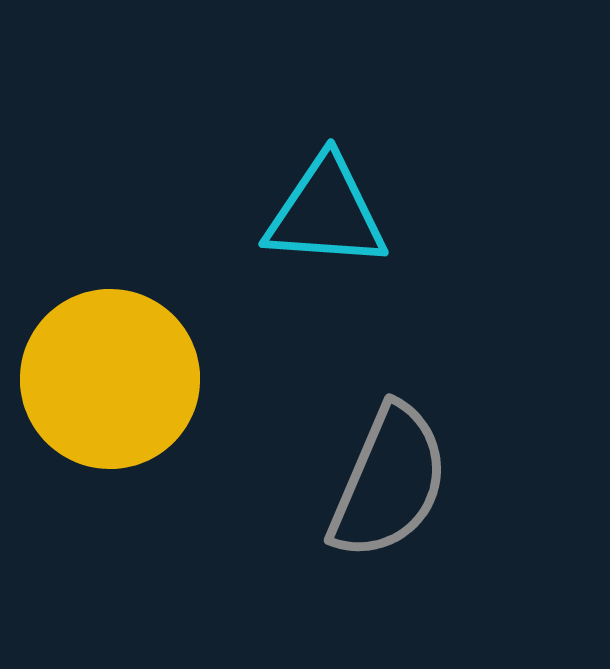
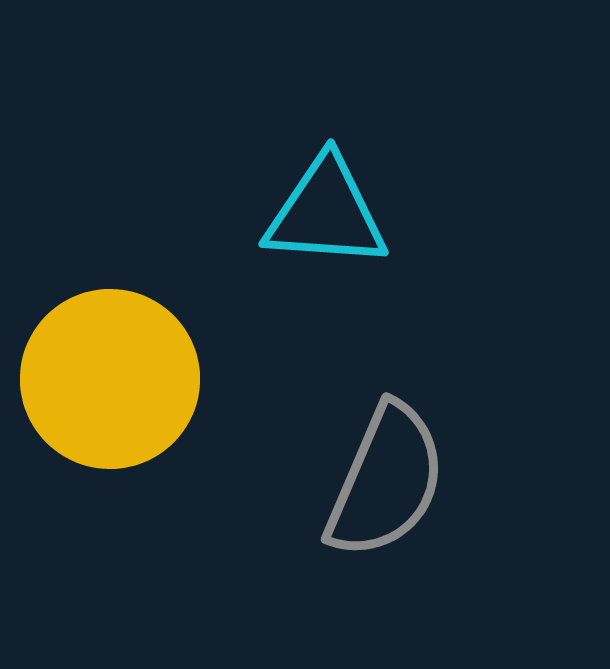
gray semicircle: moved 3 px left, 1 px up
